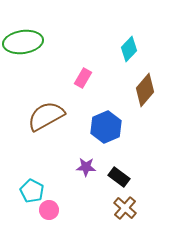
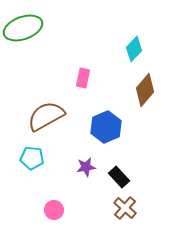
green ellipse: moved 14 px up; rotated 12 degrees counterclockwise
cyan diamond: moved 5 px right
pink rectangle: rotated 18 degrees counterclockwise
purple star: rotated 12 degrees counterclockwise
black rectangle: rotated 10 degrees clockwise
cyan pentagon: moved 33 px up; rotated 20 degrees counterclockwise
pink circle: moved 5 px right
